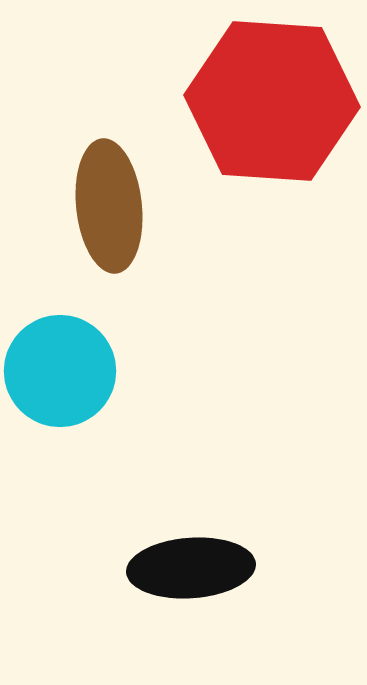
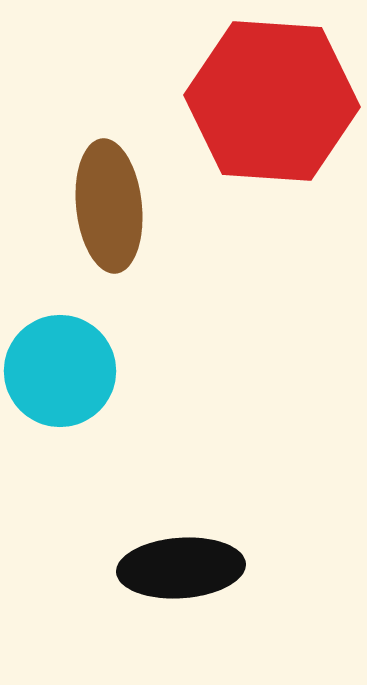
black ellipse: moved 10 px left
